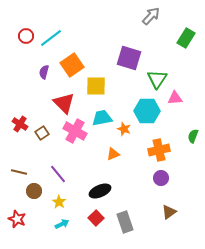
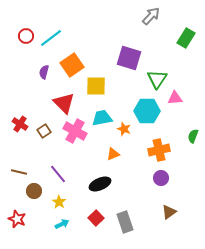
brown square: moved 2 px right, 2 px up
black ellipse: moved 7 px up
